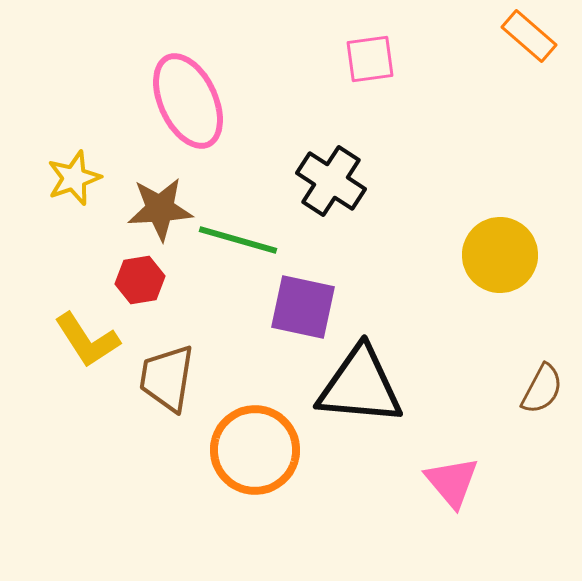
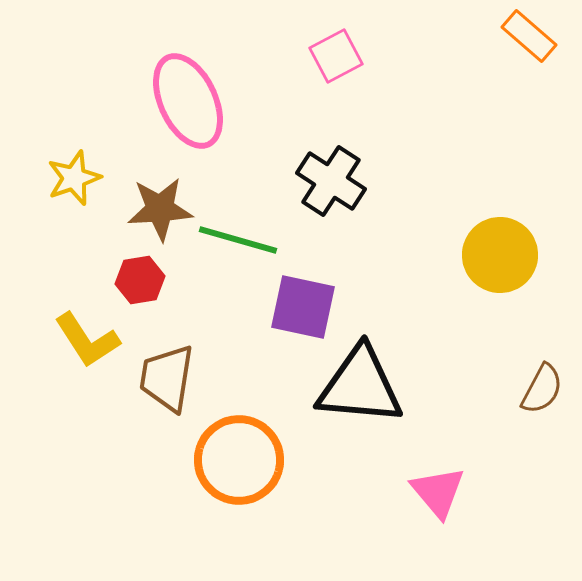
pink square: moved 34 px left, 3 px up; rotated 20 degrees counterclockwise
orange circle: moved 16 px left, 10 px down
pink triangle: moved 14 px left, 10 px down
